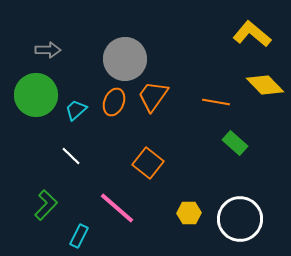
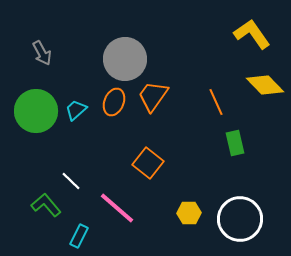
yellow L-shape: rotated 15 degrees clockwise
gray arrow: moved 6 px left, 3 px down; rotated 60 degrees clockwise
green circle: moved 16 px down
orange line: rotated 56 degrees clockwise
green rectangle: rotated 35 degrees clockwise
white line: moved 25 px down
green L-shape: rotated 84 degrees counterclockwise
